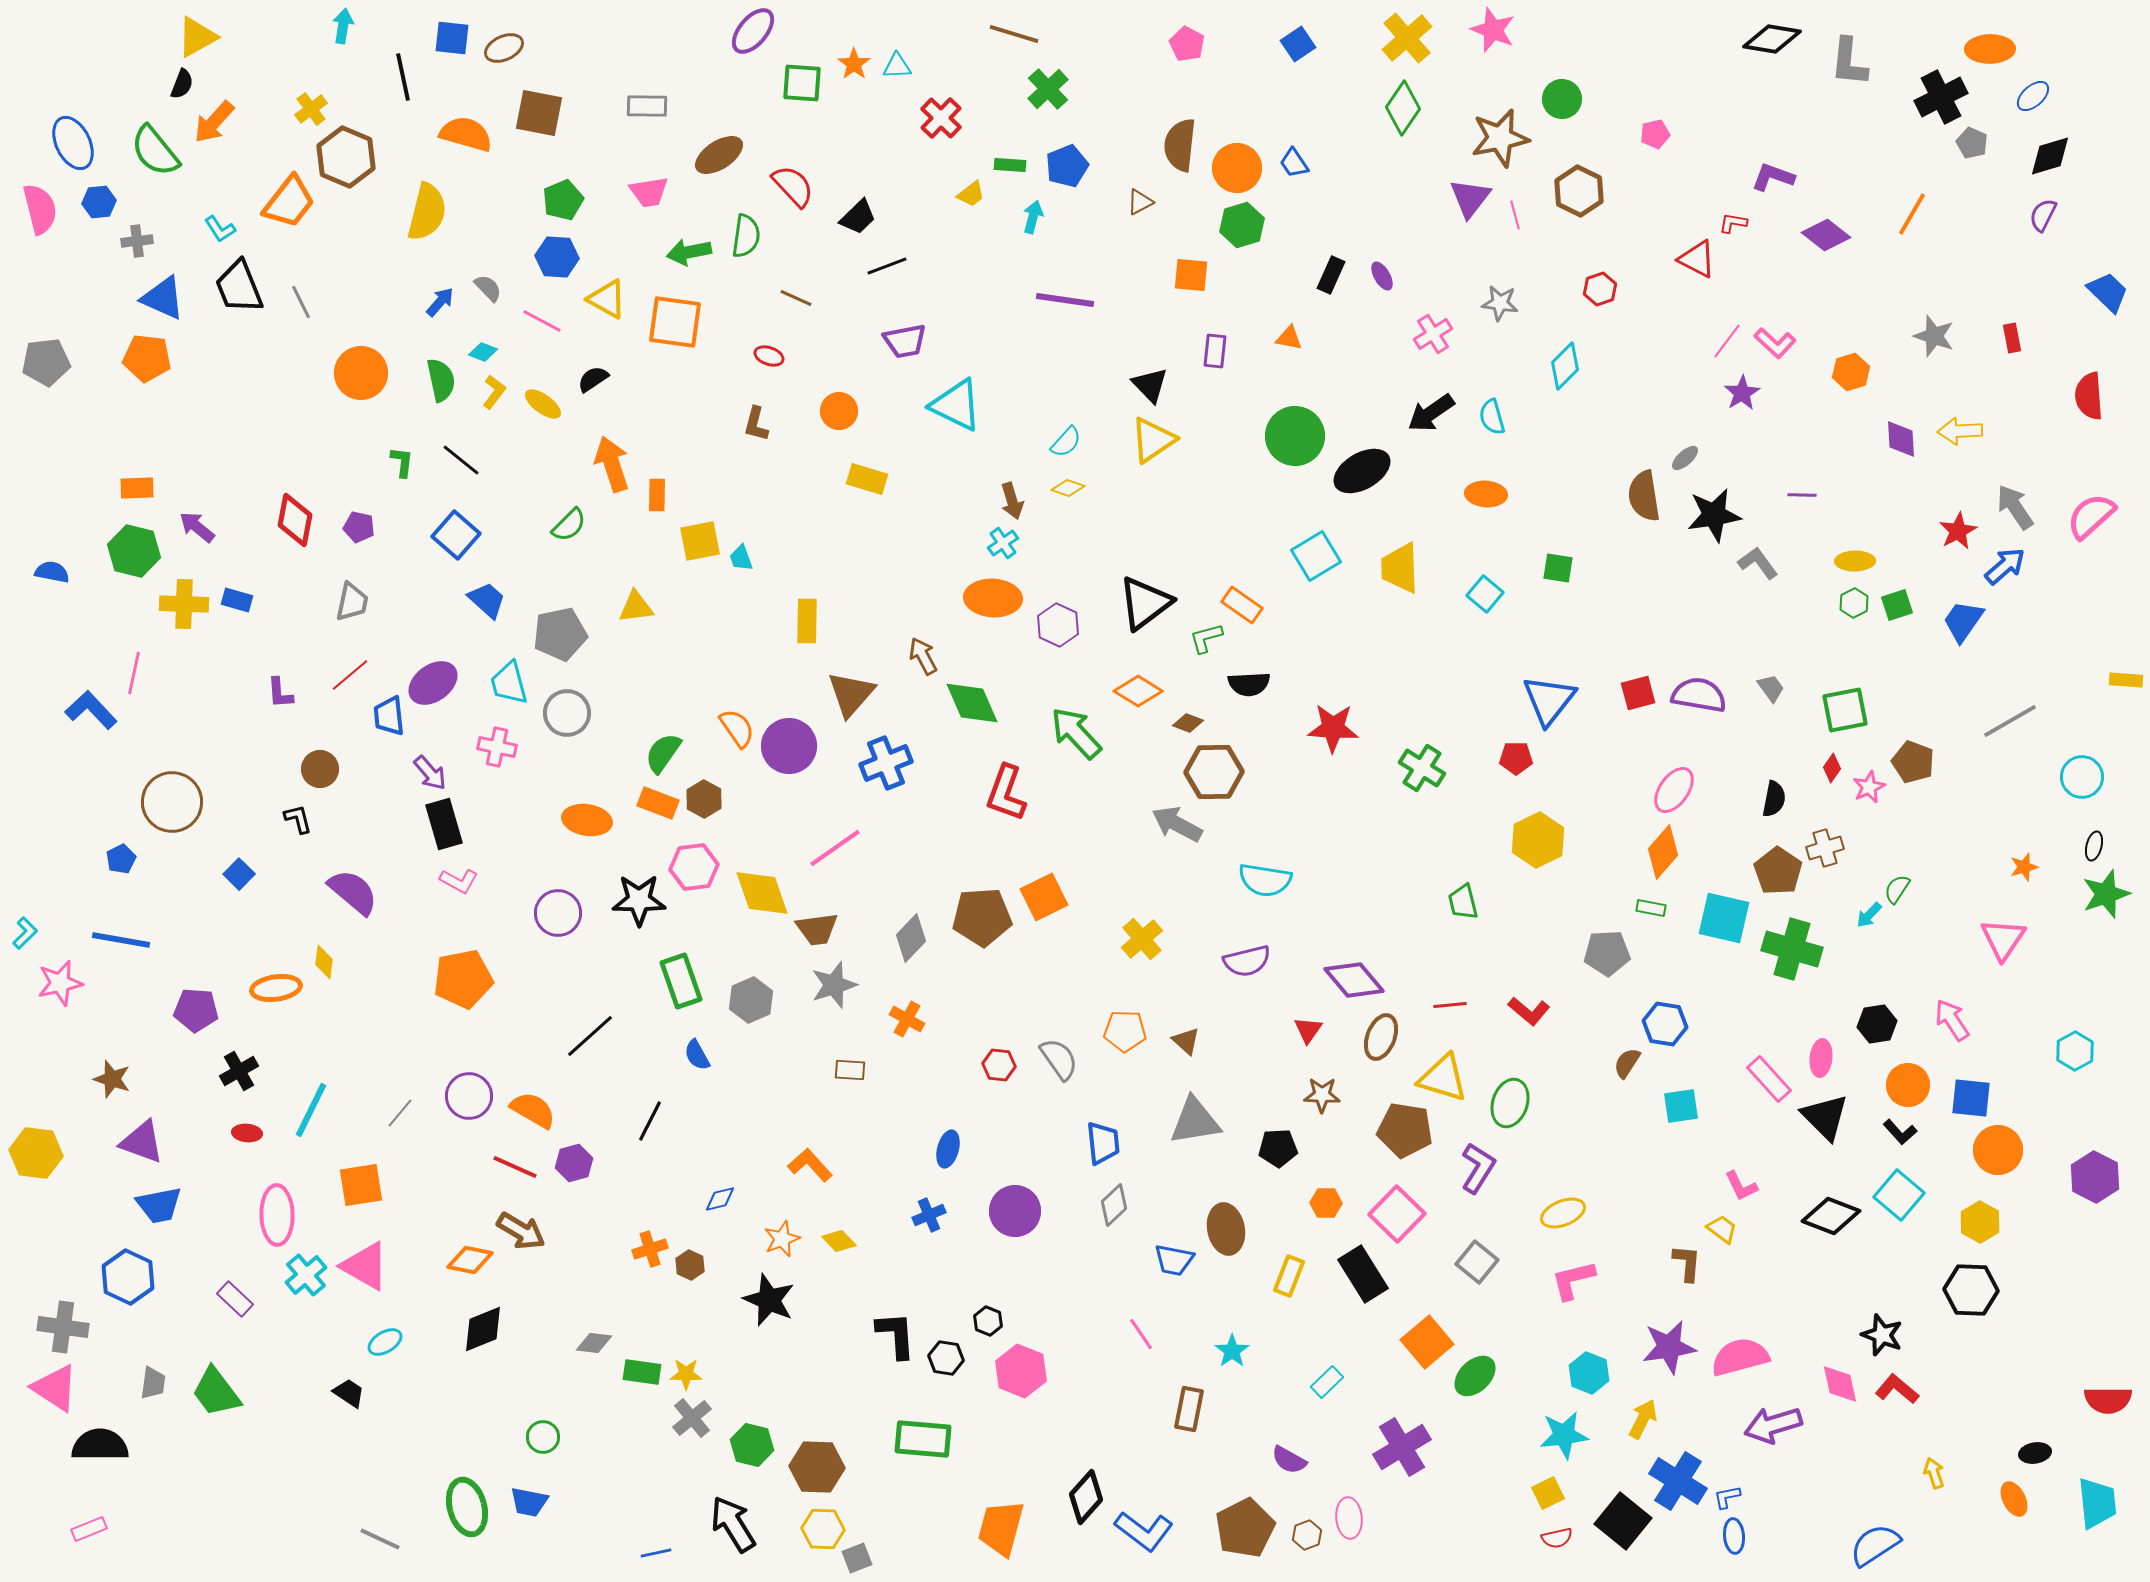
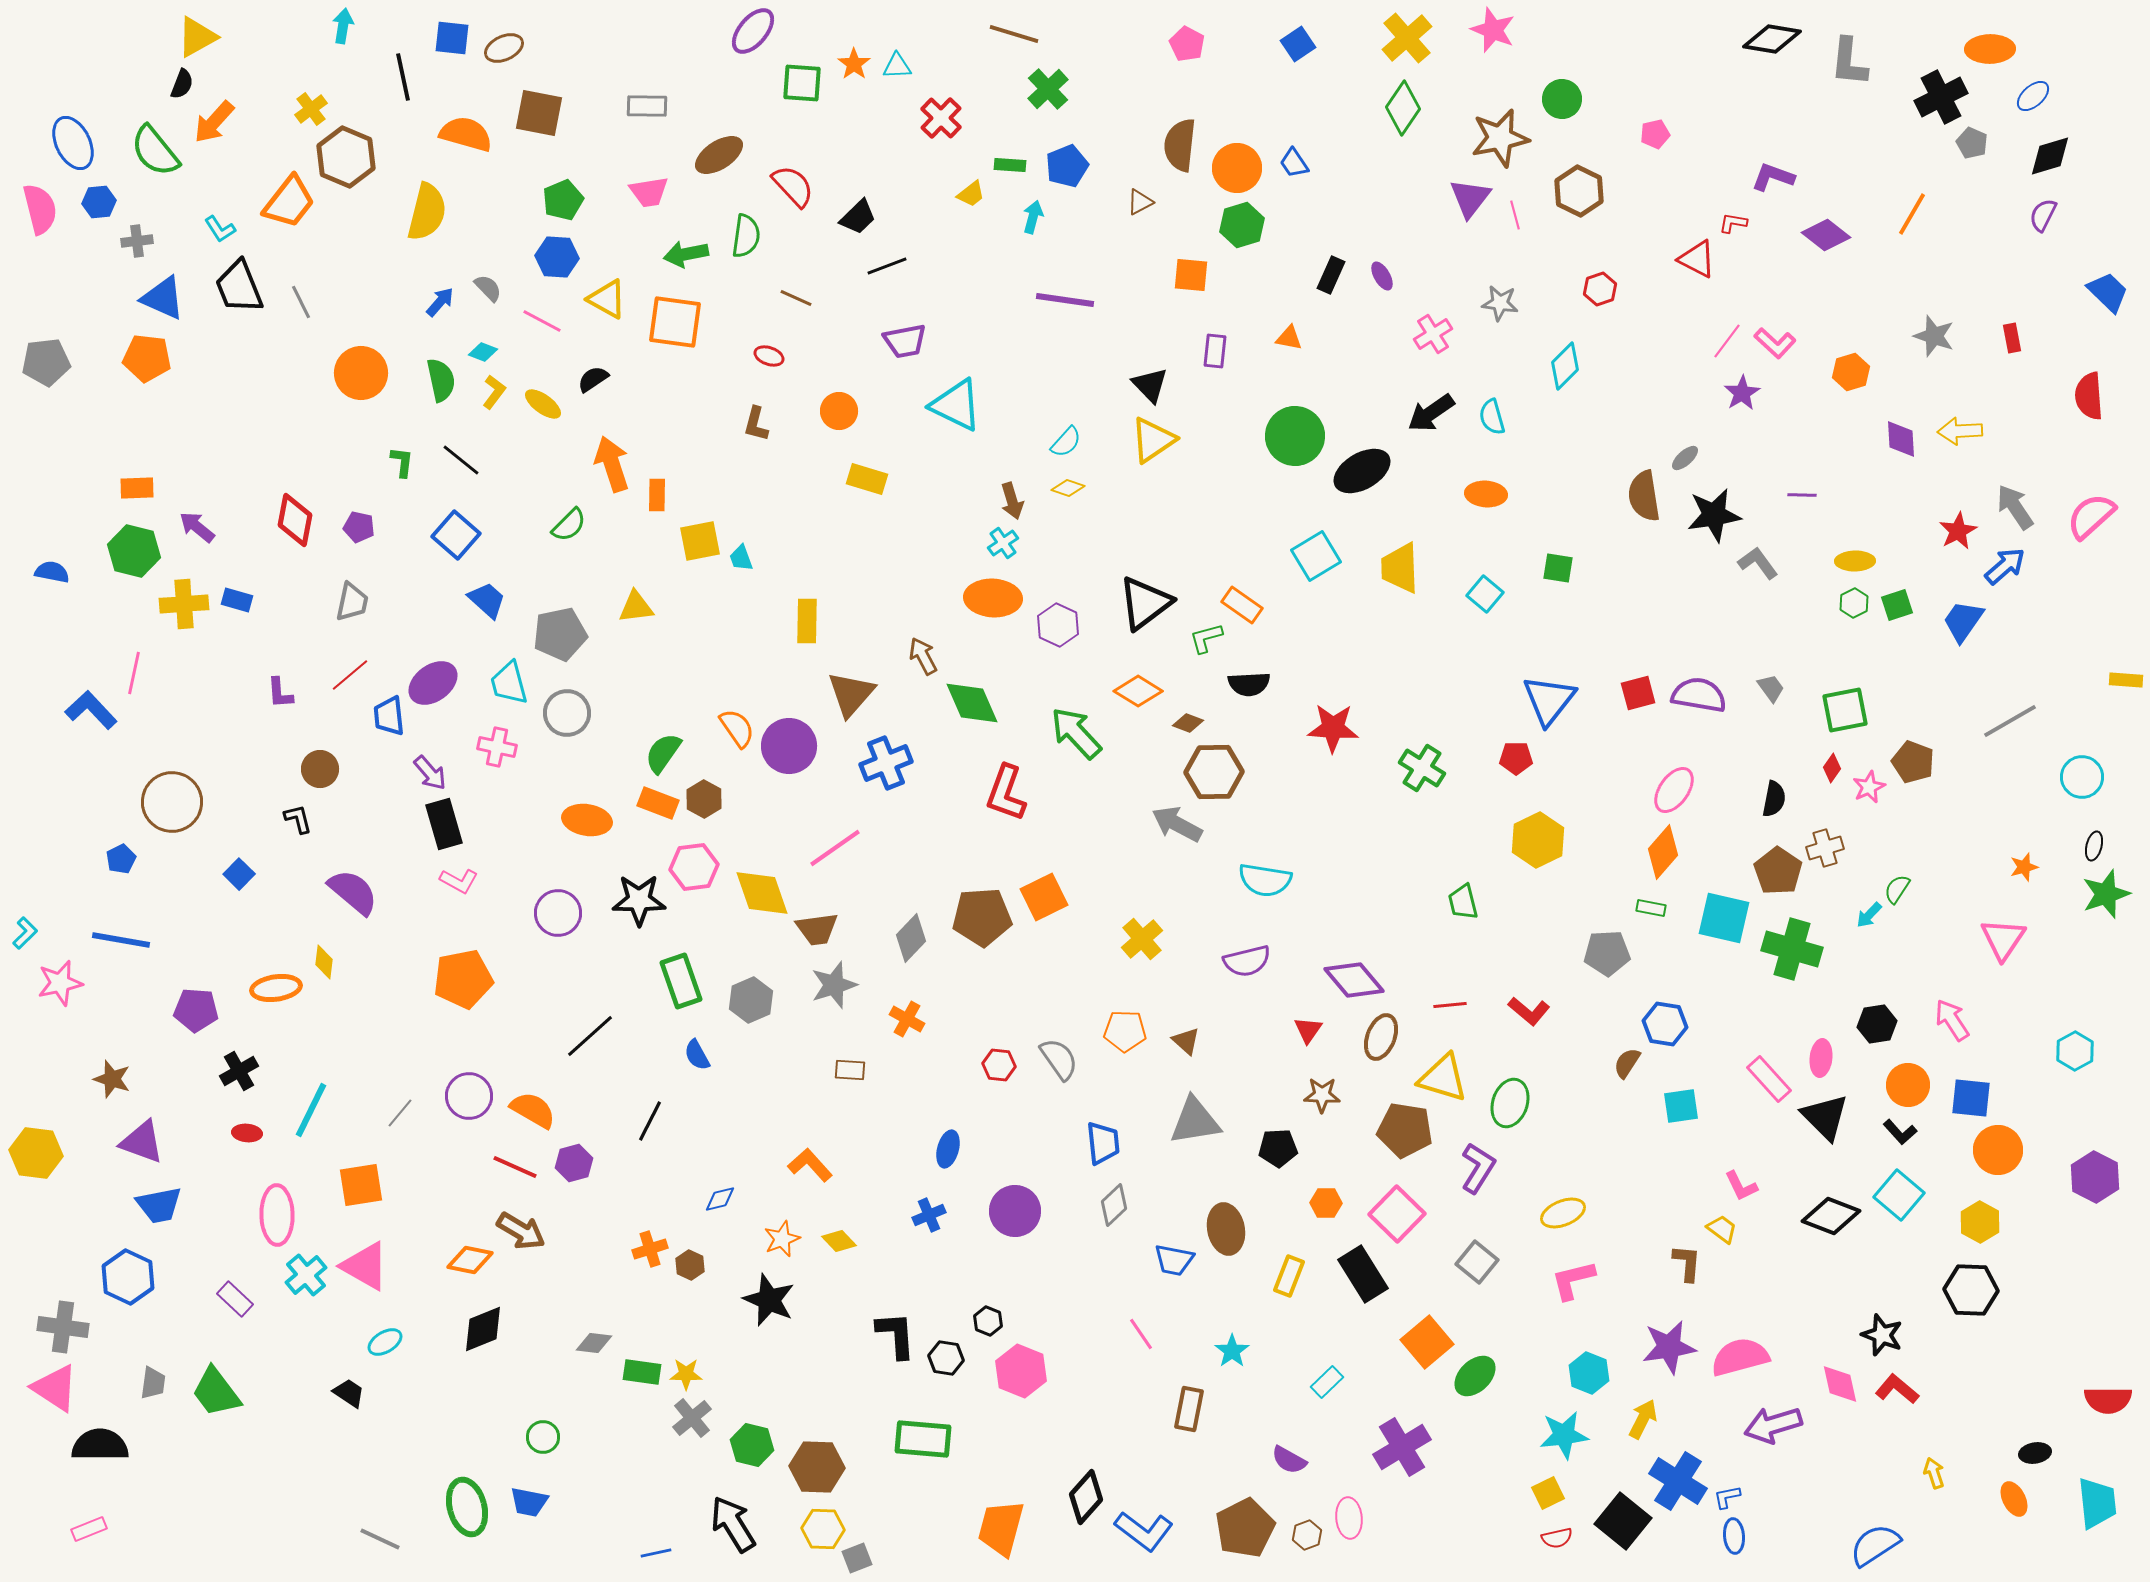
green arrow at (689, 252): moved 3 px left, 2 px down
yellow cross at (184, 604): rotated 6 degrees counterclockwise
